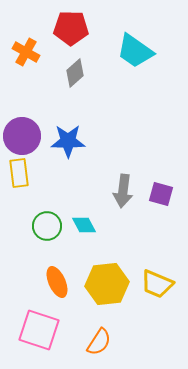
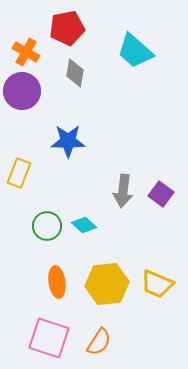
red pentagon: moved 4 px left; rotated 12 degrees counterclockwise
cyan trapezoid: rotated 6 degrees clockwise
gray diamond: rotated 40 degrees counterclockwise
purple circle: moved 45 px up
yellow rectangle: rotated 28 degrees clockwise
purple square: rotated 20 degrees clockwise
cyan diamond: rotated 20 degrees counterclockwise
orange ellipse: rotated 16 degrees clockwise
pink square: moved 10 px right, 8 px down
